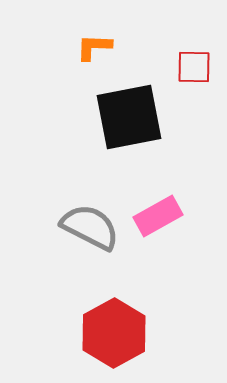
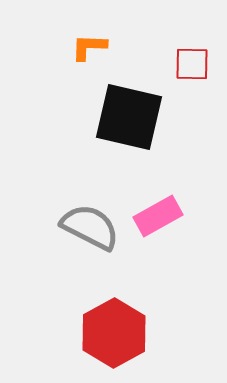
orange L-shape: moved 5 px left
red square: moved 2 px left, 3 px up
black square: rotated 24 degrees clockwise
